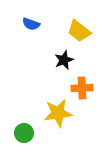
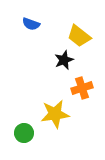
yellow trapezoid: moved 5 px down
orange cross: rotated 15 degrees counterclockwise
yellow star: moved 3 px left, 1 px down
